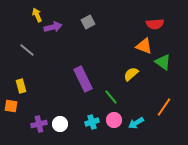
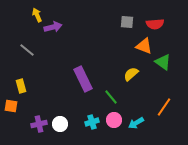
gray square: moved 39 px right; rotated 32 degrees clockwise
